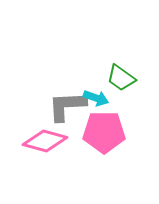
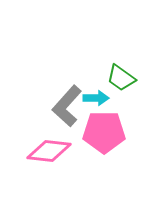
cyan arrow: rotated 20 degrees counterclockwise
gray L-shape: rotated 45 degrees counterclockwise
pink diamond: moved 4 px right, 10 px down; rotated 9 degrees counterclockwise
